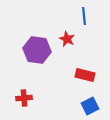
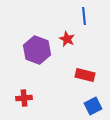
purple hexagon: rotated 12 degrees clockwise
blue square: moved 3 px right
